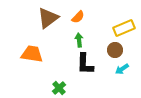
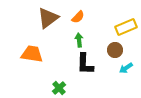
yellow rectangle: moved 2 px right, 1 px up
cyan arrow: moved 4 px right, 1 px up
